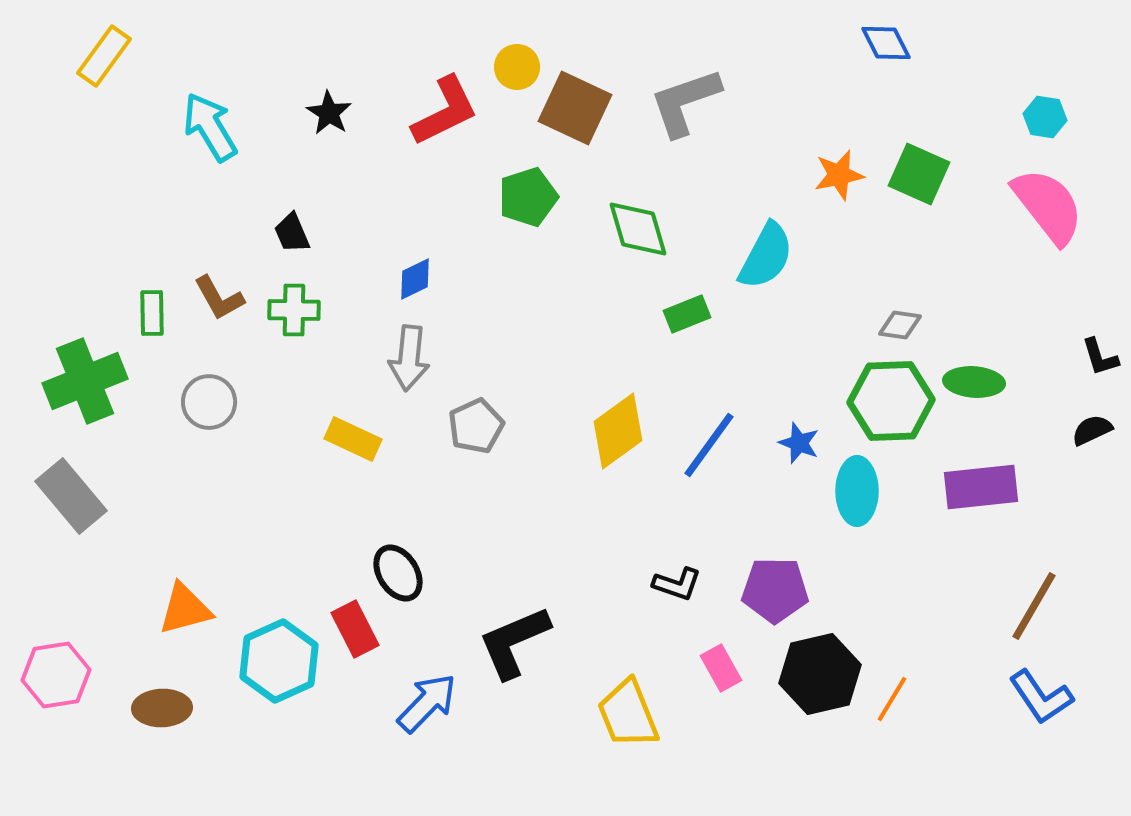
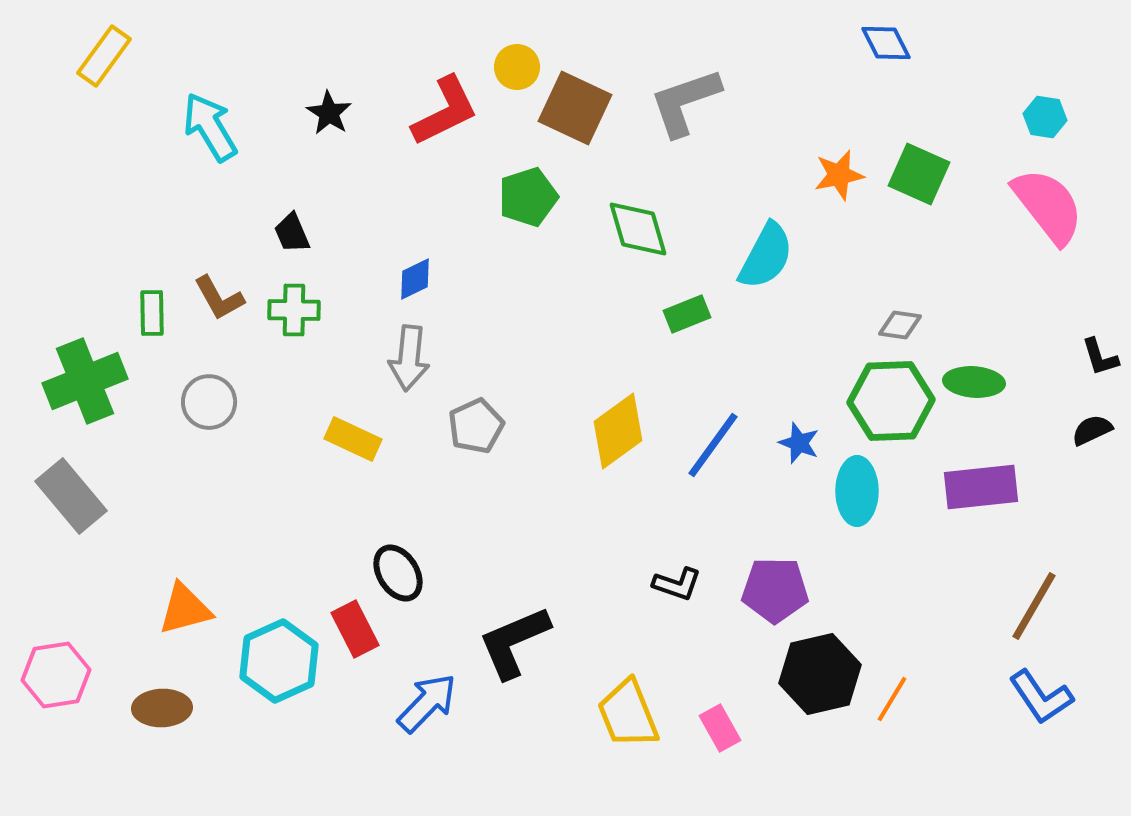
blue line at (709, 445): moved 4 px right
pink rectangle at (721, 668): moved 1 px left, 60 px down
